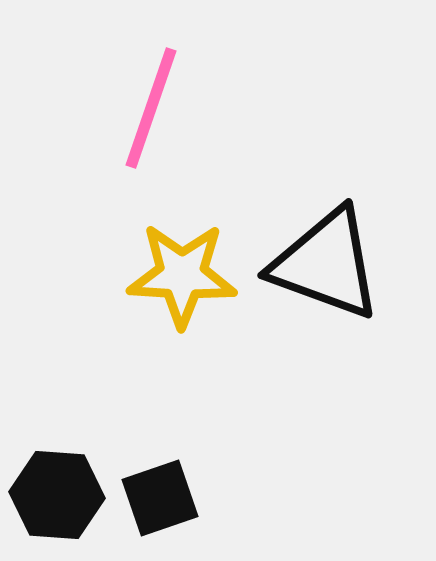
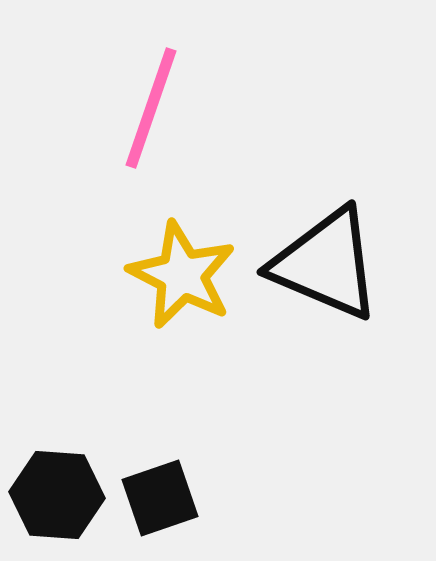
black triangle: rotated 3 degrees clockwise
yellow star: rotated 24 degrees clockwise
